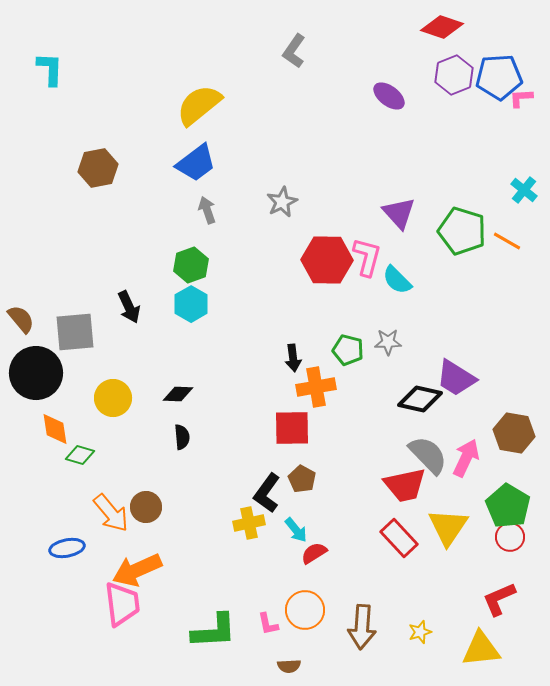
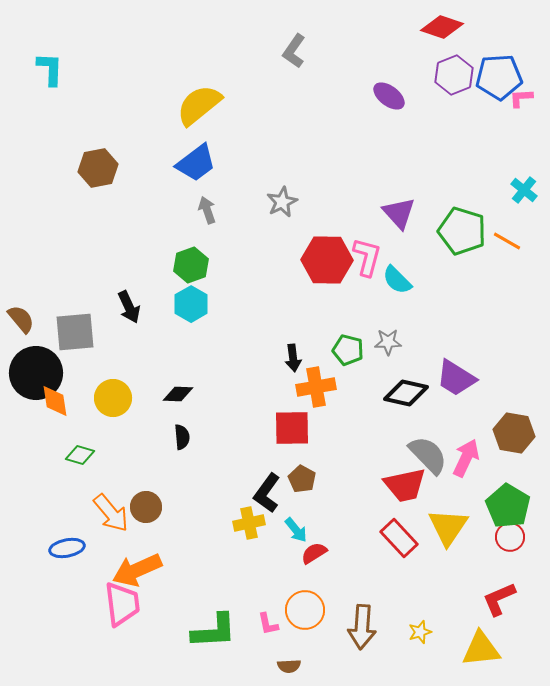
black diamond at (420, 399): moved 14 px left, 6 px up
orange diamond at (55, 429): moved 28 px up
